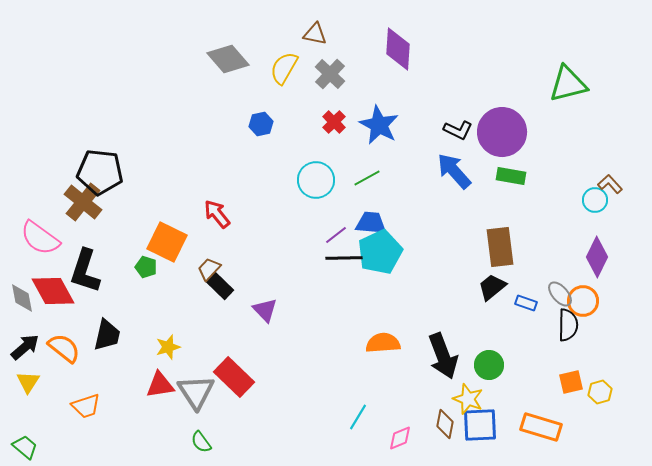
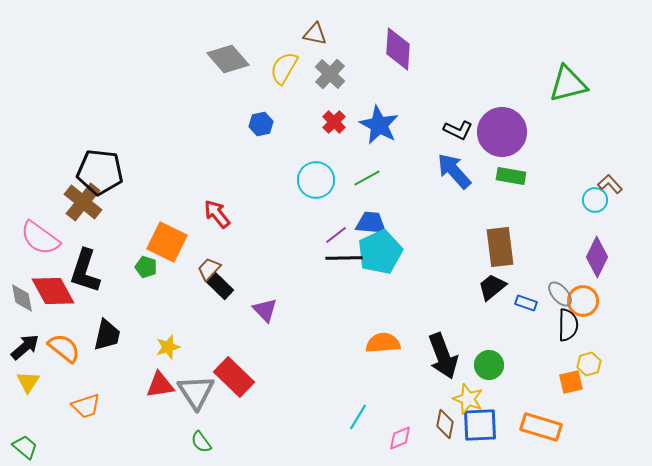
yellow hexagon at (600, 392): moved 11 px left, 28 px up
